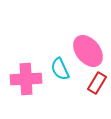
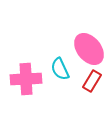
pink ellipse: moved 1 px right, 2 px up
red rectangle: moved 5 px left, 2 px up
